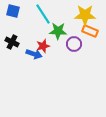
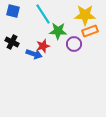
orange rectangle: rotated 42 degrees counterclockwise
